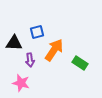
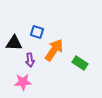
blue square: rotated 32 degrees clockwise
pink star: moved 2 px right, 1 px up; rotated 18 degrees counterclockwise
